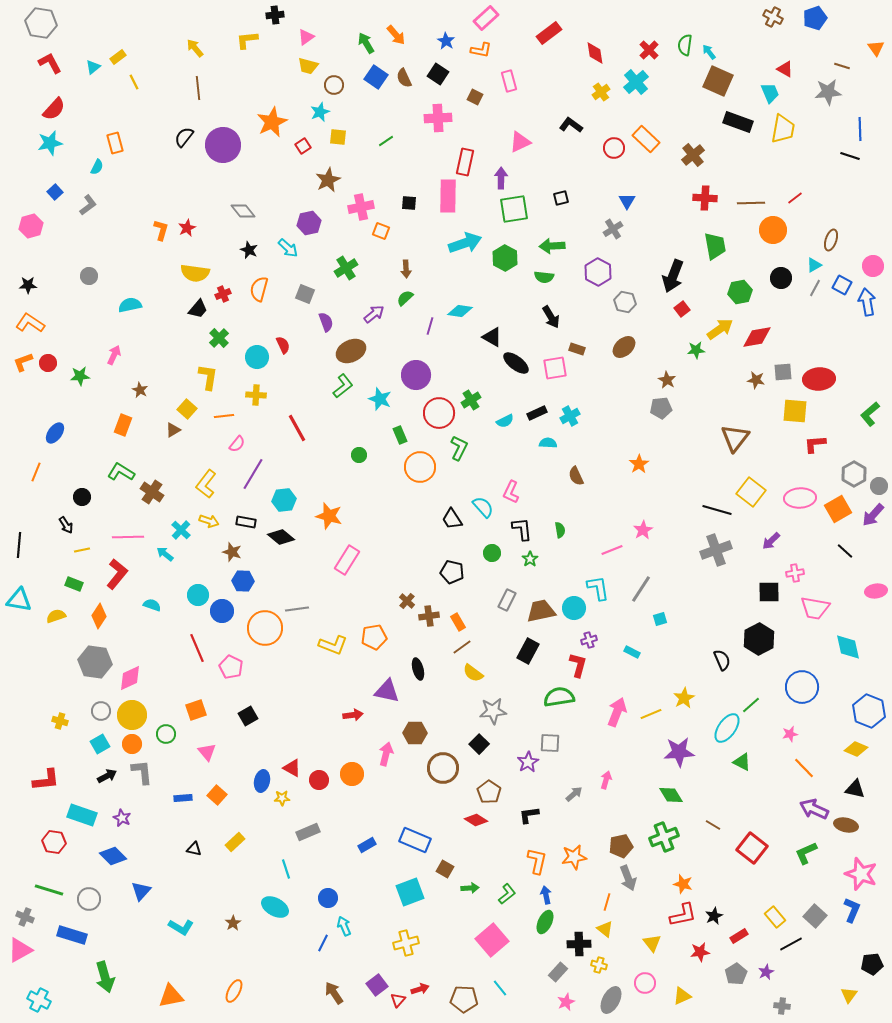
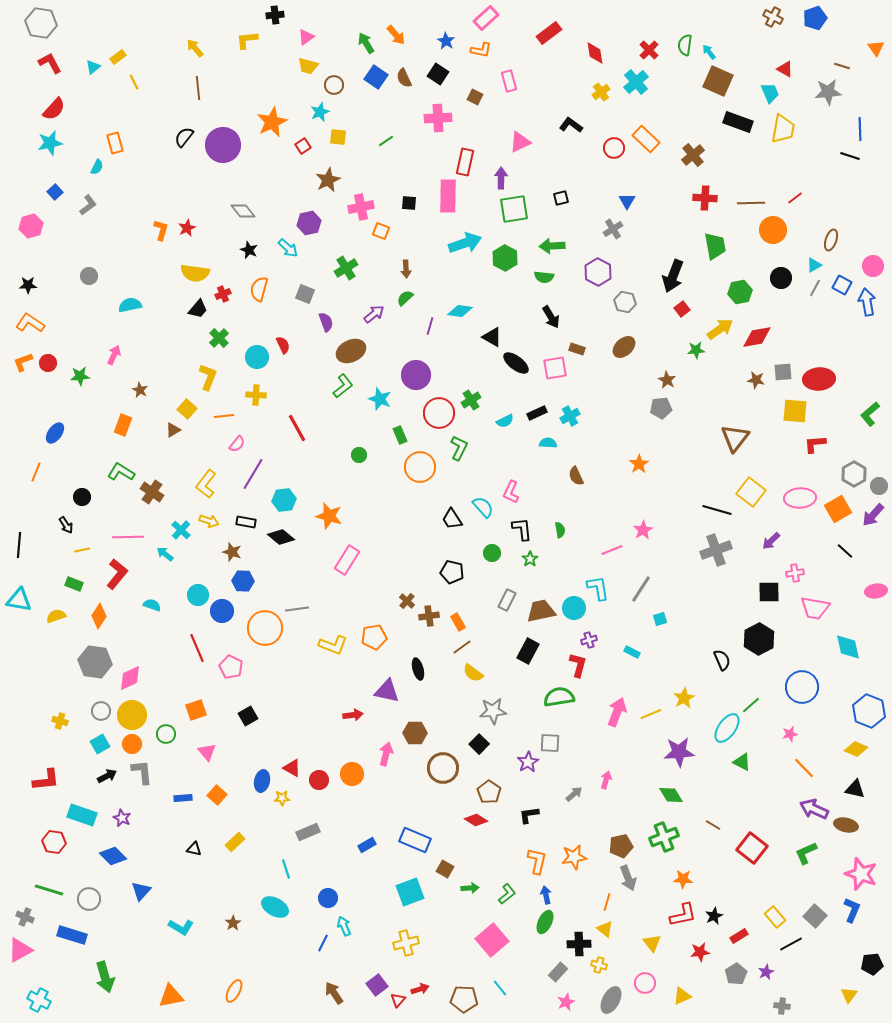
yellow L-shape at (208, 377): rotated 12 degrees clockwise
orange star at (683, 884): moved 5 px up; rotated 12 degrees counterclockwise
